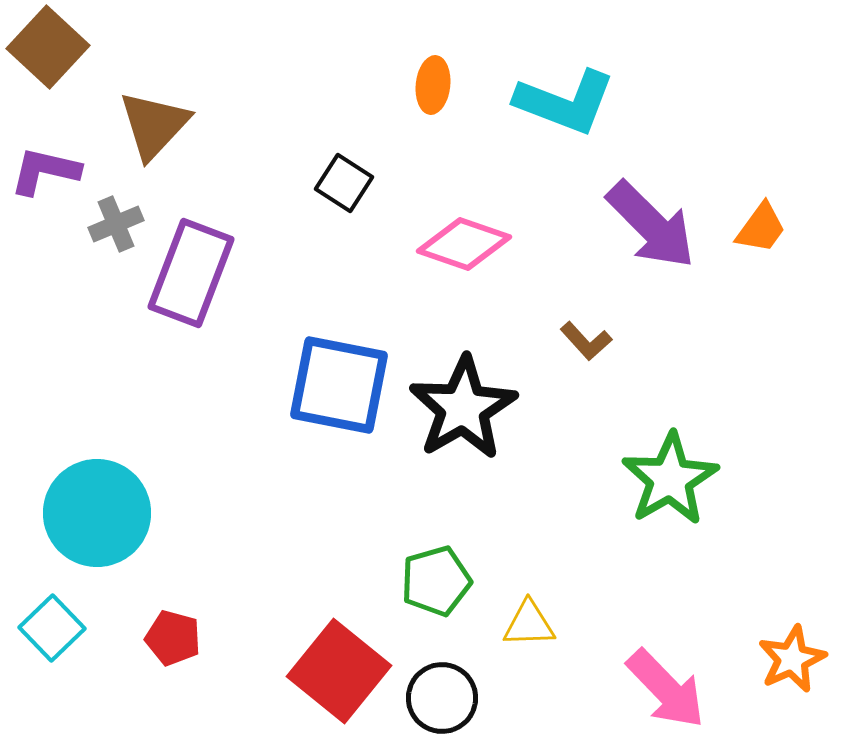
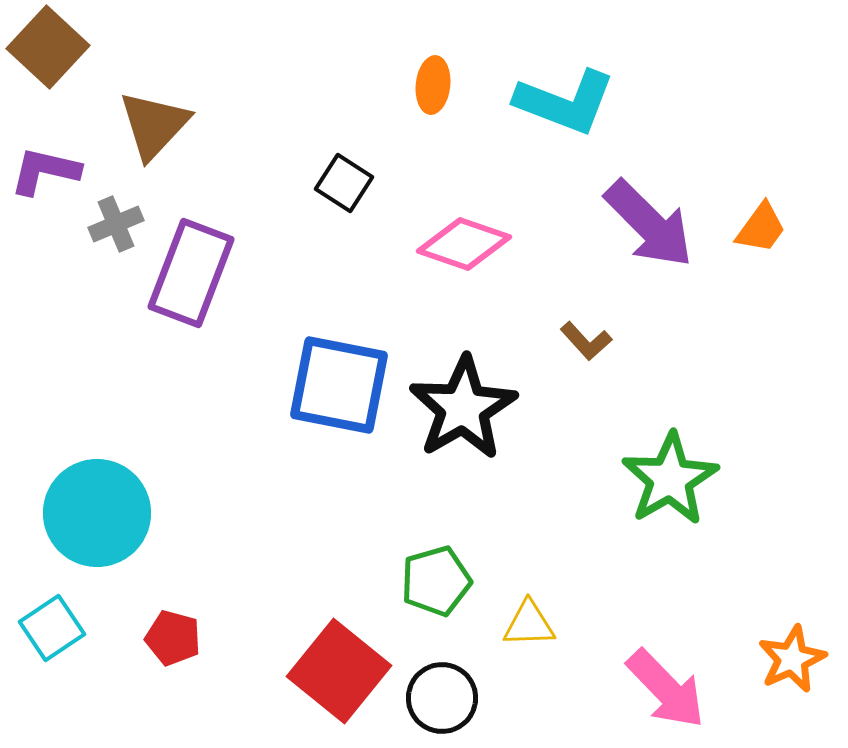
purple arrow: moved 2 px left, 1 px up
cyan square: rotated 10 degrees clockwise
